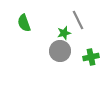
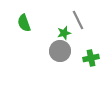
green cross: moved 1 px down
